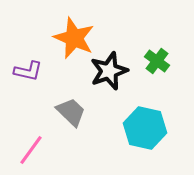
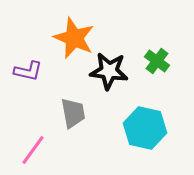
black star: rotated 27 degrees clockwise
gray trapezoid: moved 2 px right, 1 px down; rotated 36 degrees clockwise
pink line: moved 2 px right
